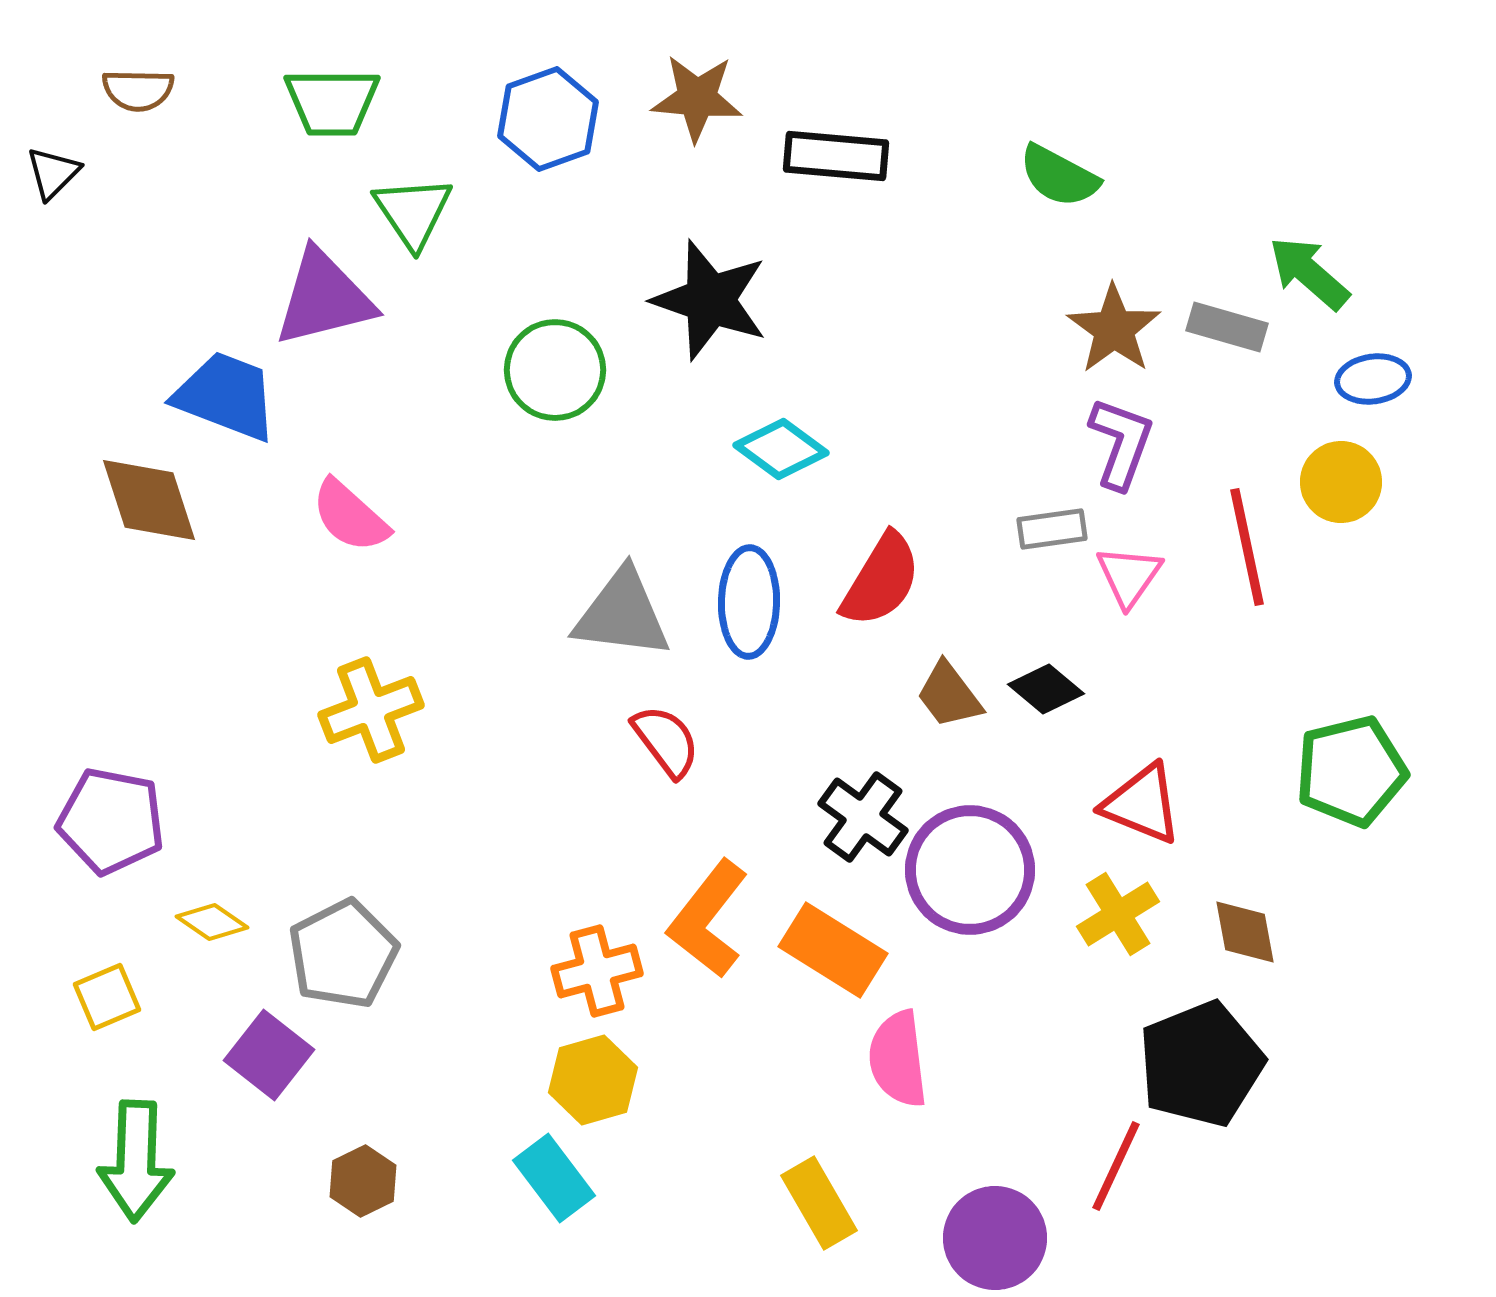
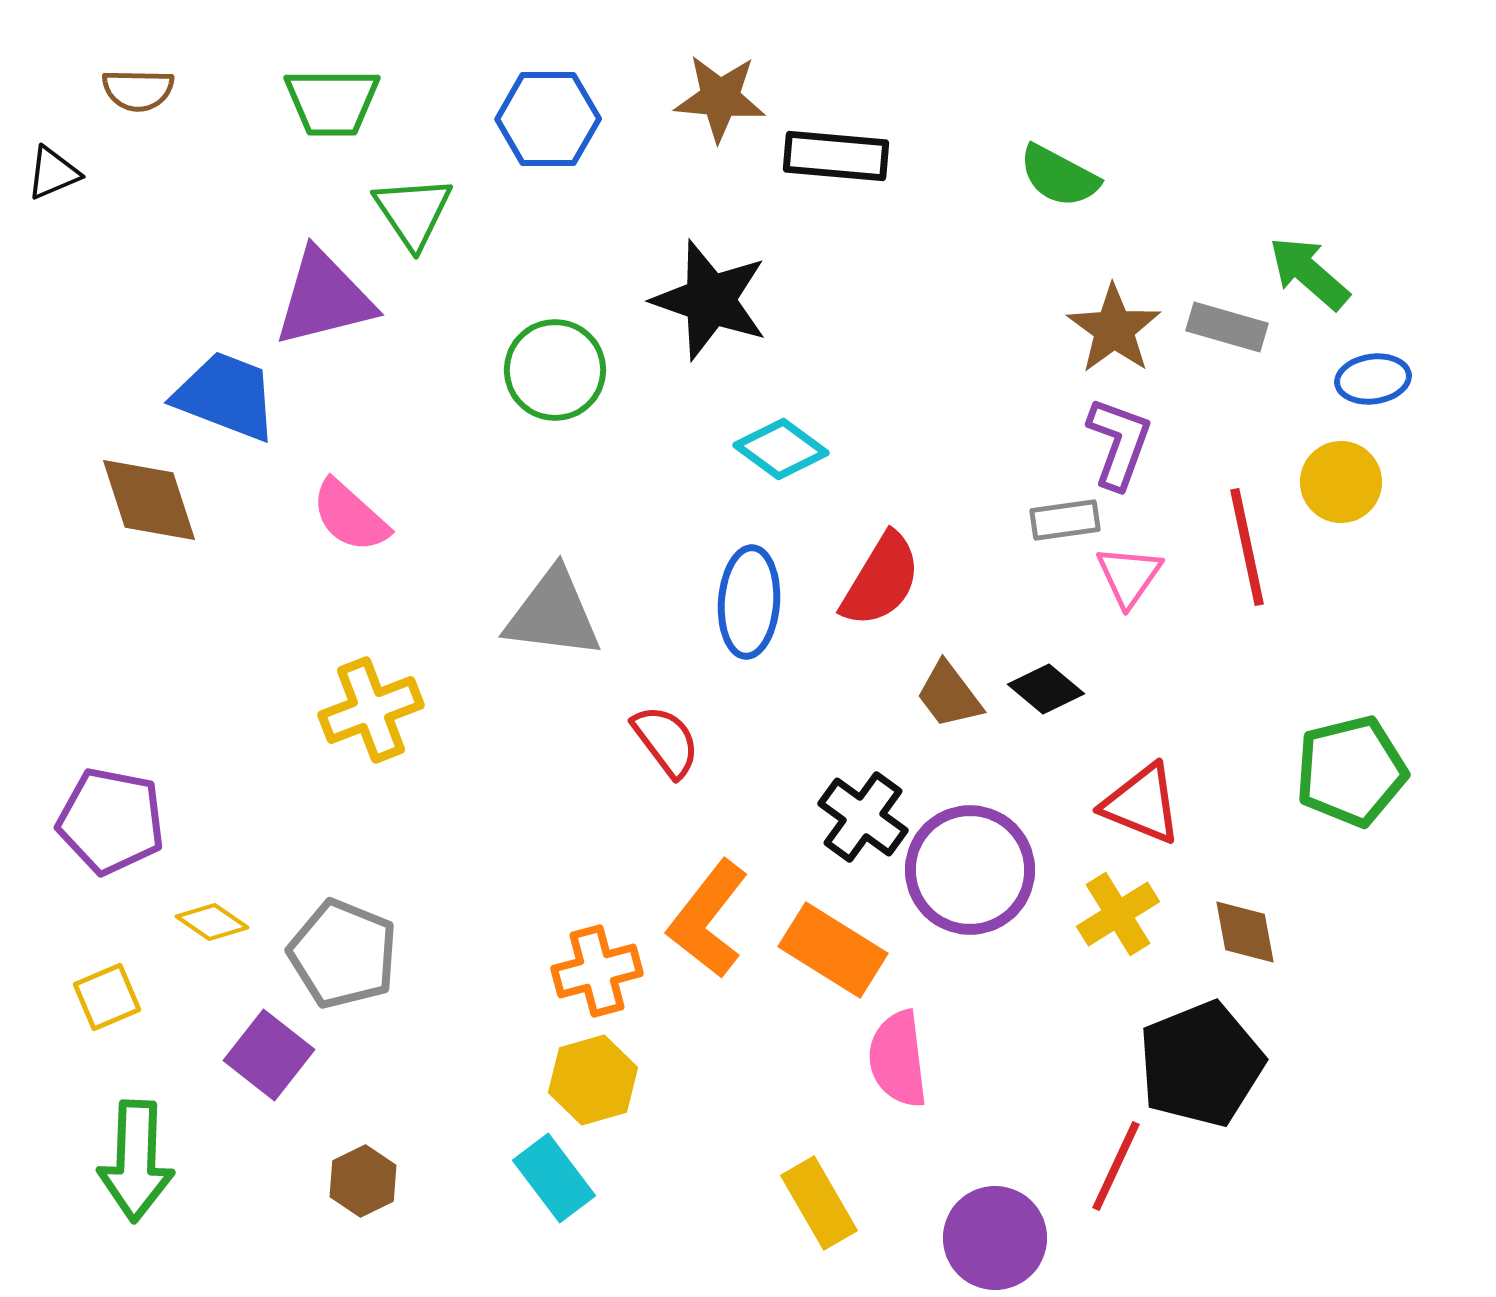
brown star at (697, 98): moved 23 px right
blue hexagon at (548, 119): rotated 20 degrees clockwise
black triangle at (53, 173): rotated 22 degrees clockwise
purple L-shape at (1121, 443): moved 2 px left
gray rectangle at (1052, 529): moved 13 px right, 9 px up
blue ellipse at (749, 602): rotated 3 degrees clockwise
gray triangle at (622, 614): moved 69 px left
gray pentagon at (343, 954): rotated 23 degrees counterclockwise
